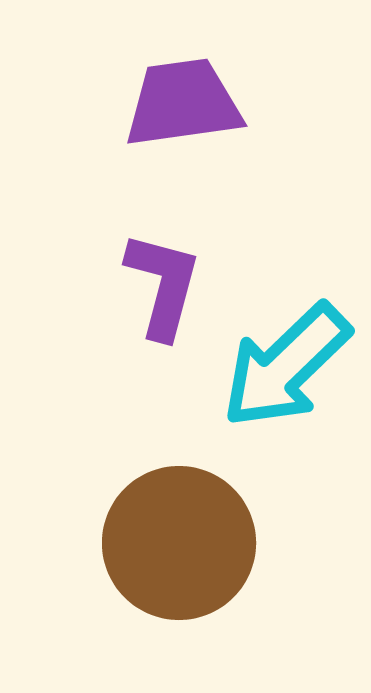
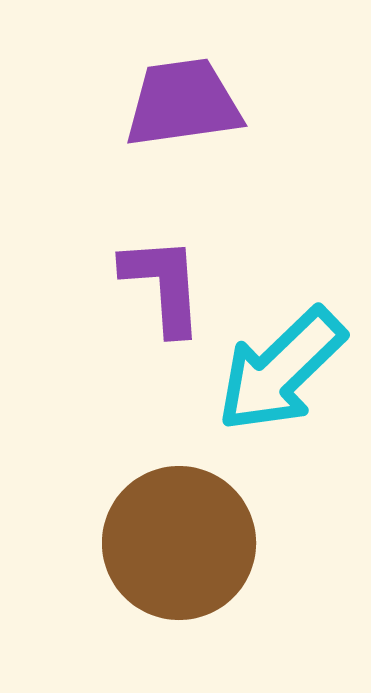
purple L-shape: rotated 19 degrees counterclockwise
cyan arrow: moved 5 px left, 4 px down
